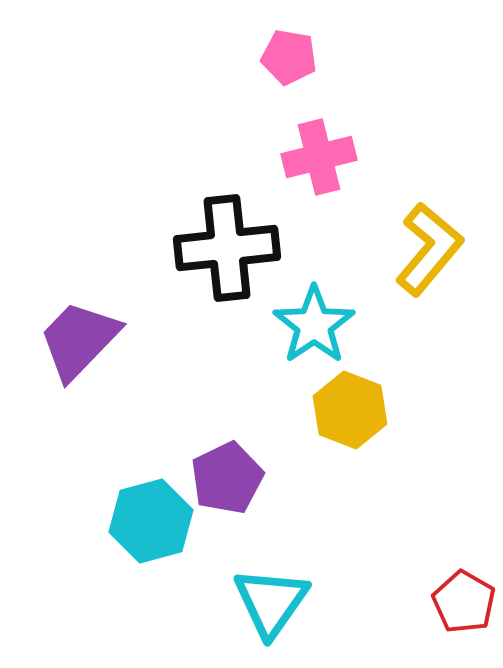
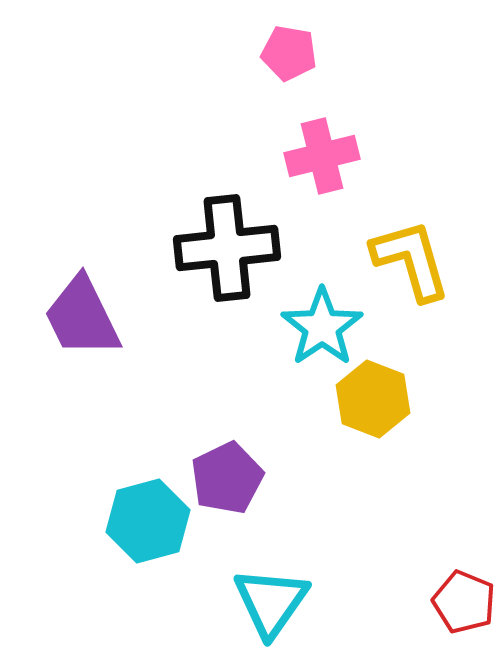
pink pentagon: moved 4 px up
pink cross: moved 3 px right, 1 px up
yellow L-shape: moved 18 px left, 11 px down; rotated 56 degrees counterclockwise
cyan star: moved 8 px right, 2 px down
purple trapezoid: moved 3 px right, 23 px up; rotated 70 degrees counterclockwise
yellow hexagon: moved 23 px right, 11 px up
cyan hexagon: moved 3 px left
red pentagon: rotated 8 degrees counterclockwise
